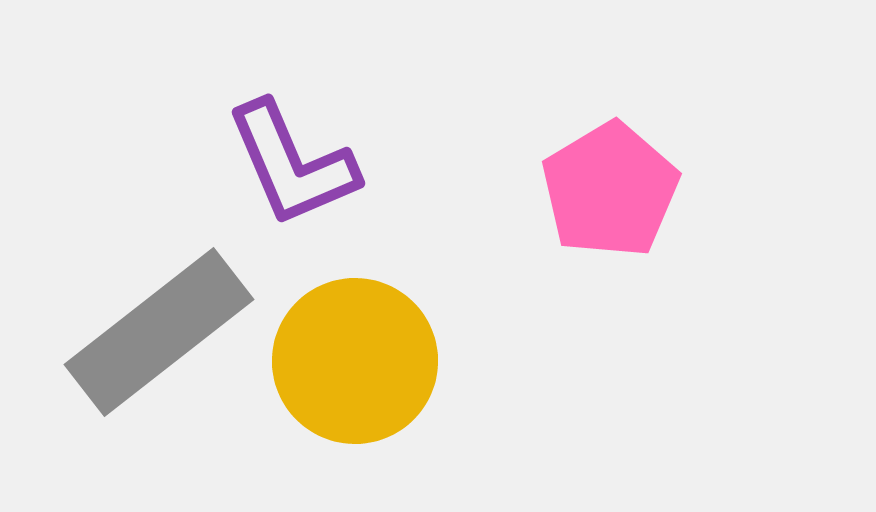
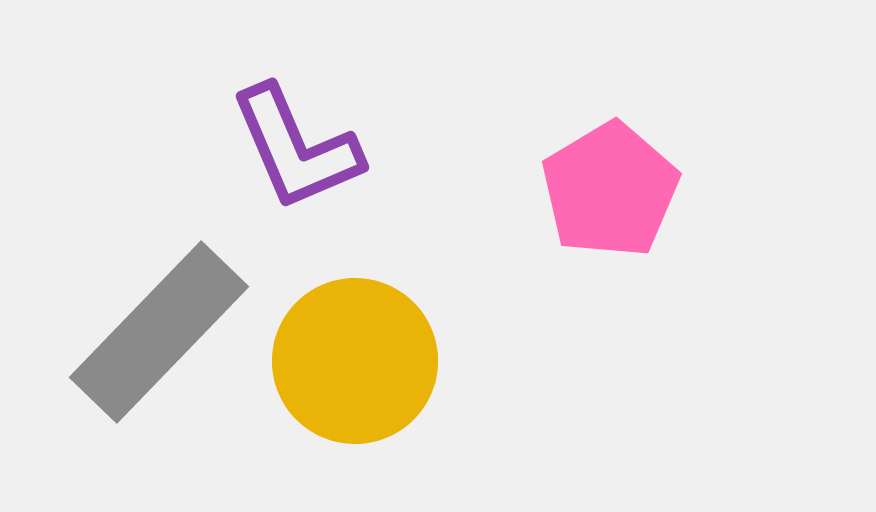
purple L-shape: moved 4 px right, 16 px up
gray rectangle: rotated 8 degrees counterclockwise
